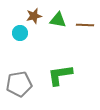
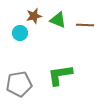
green triangle: rotated 12 degrees clockwise
